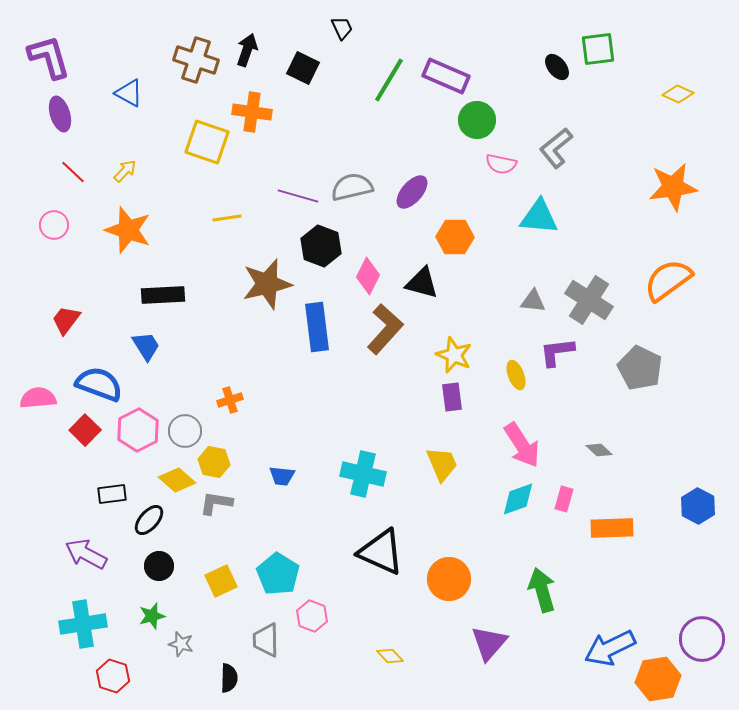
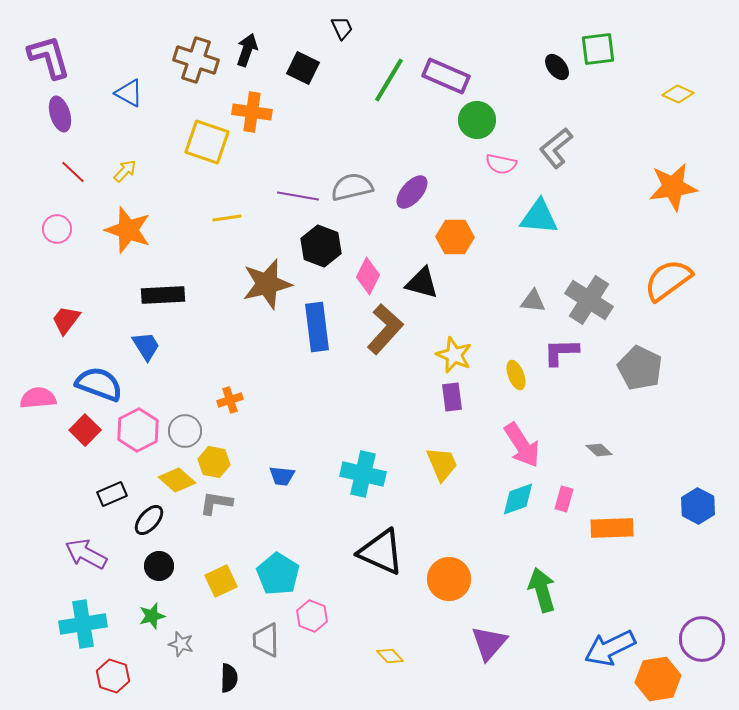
purple line at (298, 196): rotated 6 degrees counterclockwise
pink circle at (54, 225): moved 3 px right, 4 px down
purple L-shape at (557, 352): moved 4 px right; rotated 6 degrees clockwise
black rectangle at (112, 494): rotated 16 degrees counterclockwise
